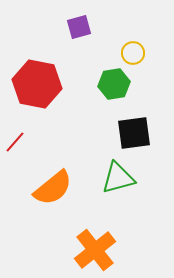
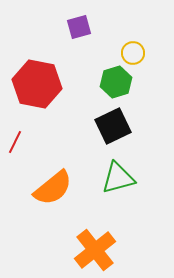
green hexagon: moved 2 px right, 2 px up; rotated 8 degrees counterclockwise
black square: moved 21 px left, 7 px up; rotated 18 degrees counterclockwise
red line: rotated 15 degrees counterclockwise
